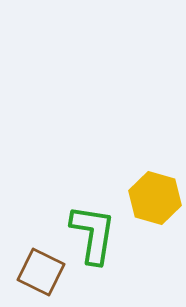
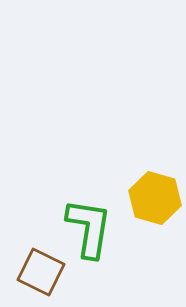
green L-shape: moved 4 px left, 6 px up
